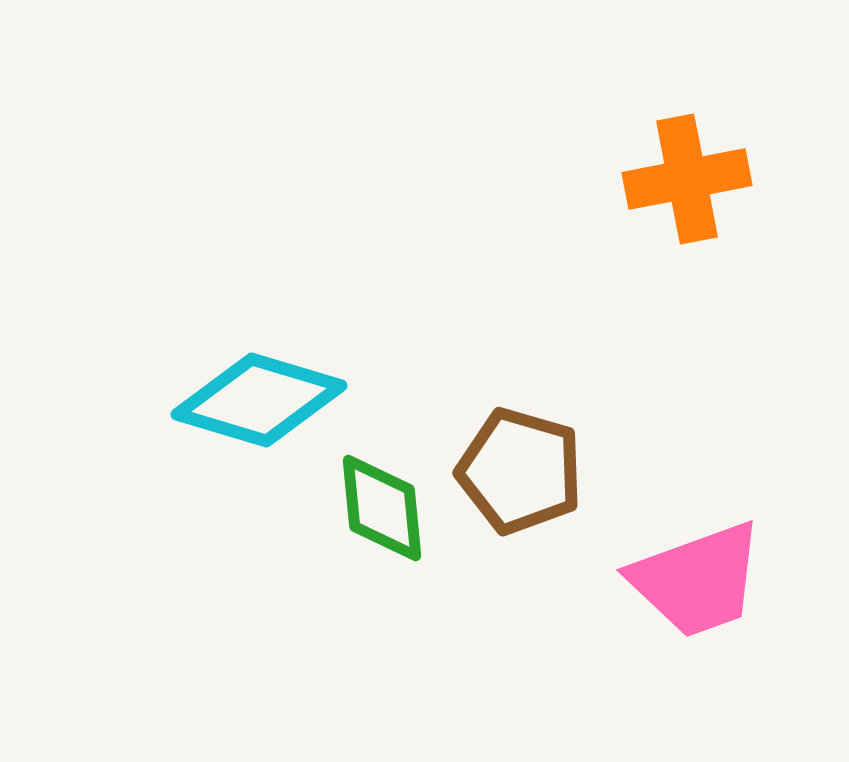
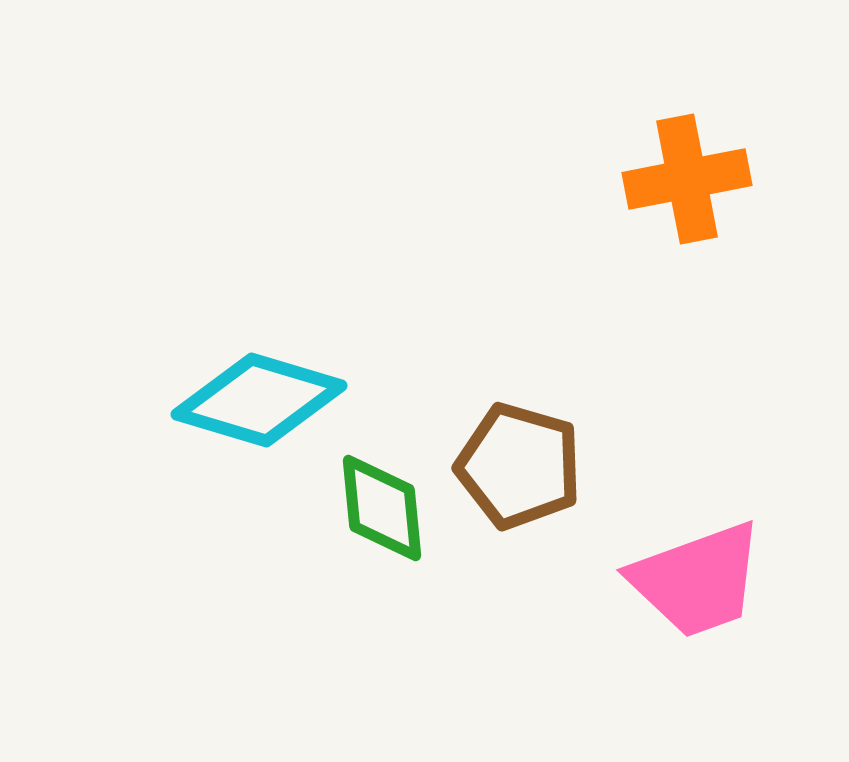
brown pentagon: moved 1 px left, 5 px up
